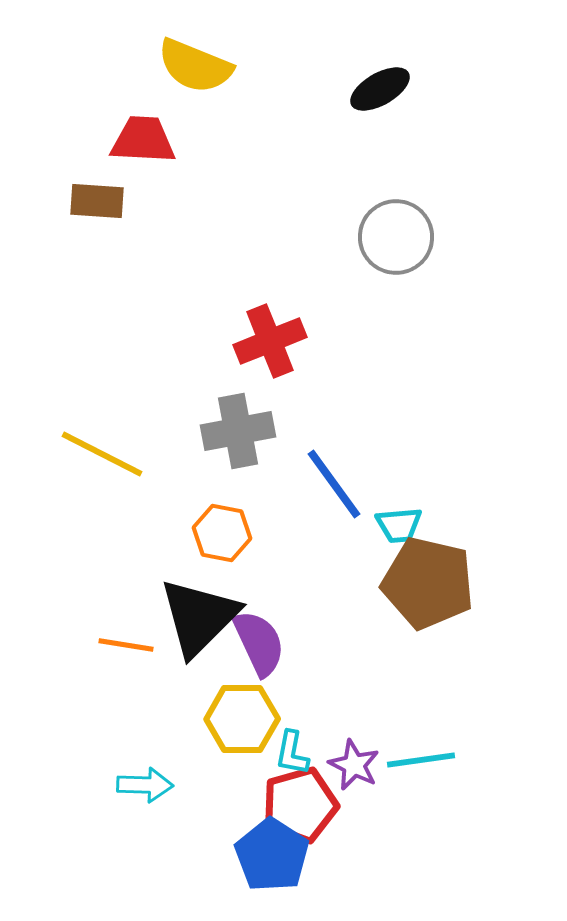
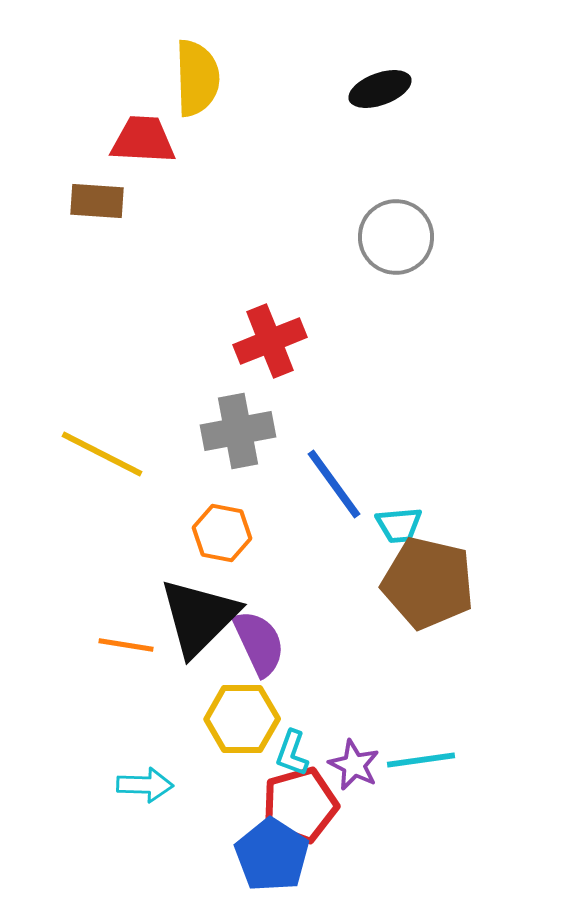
yellow semicircle: moved 2 px right, 12 px down; rotated 114 degrees counterclockwise
black ellipse: rotated 10 degrees clockwise
cyan L-shape: rotated 9 degrees clockwise
